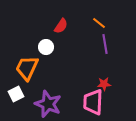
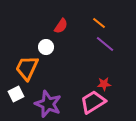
purple line: rotated 42 degrees counterclockwise
pink trapezoid: rotated 56 degrees clockwise
